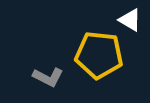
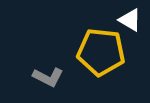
yellow pentagon: moved 2 px right, 3 px up
